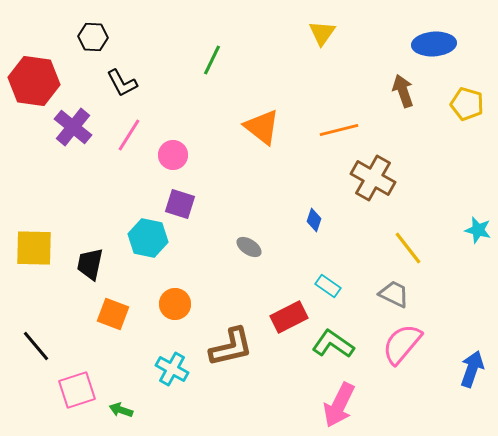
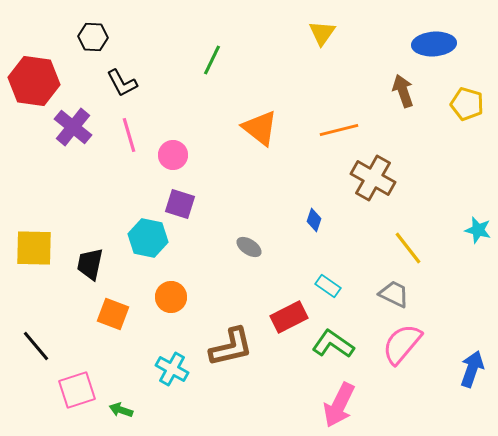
orange triangle: moved 2 px left, 1 px down
pink line: rotated 48 degrees counterclockwise
orange circle: moved 4 px left, 7 px up
